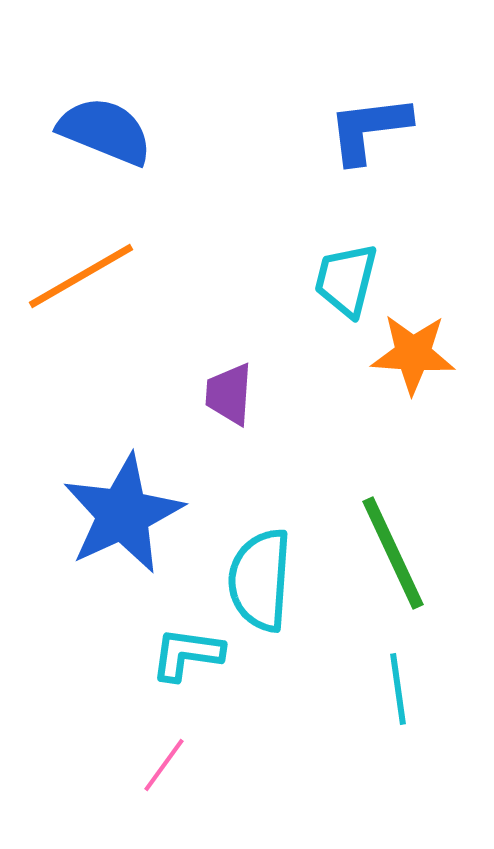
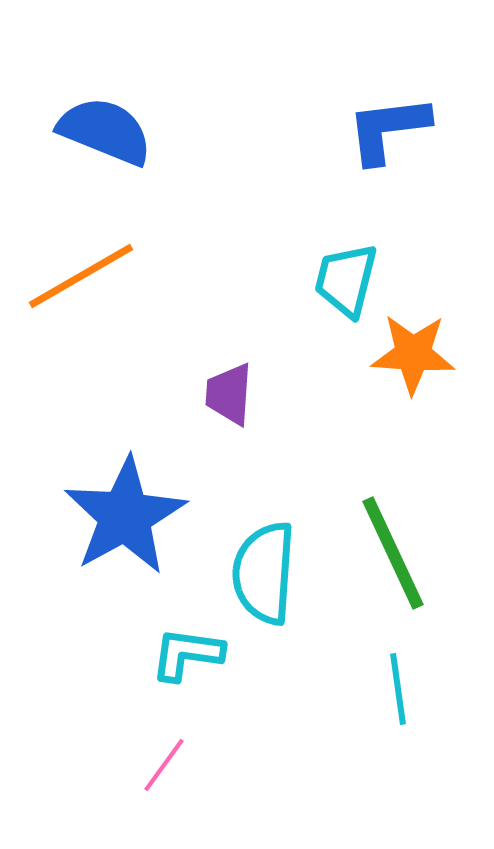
blue L-shape: moved 19 px right
blue star: moved 2 px right, 2 px down; rotated 4 degrees counterclockwise
cyan semicircle: moved 4 px right, 7 px up
